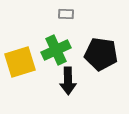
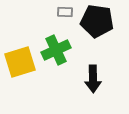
gray rectangle: moved 1 px left, 2 px up
black pentagon: moved 4 px left, 33 px up
black arrow: moved 25 px right, 2 px up
